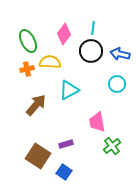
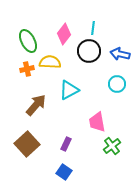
black circle: moved 2 px left
purple rectangle: rotated 48 degrees counterclockwise
brown square: moved 11 px left, 12 px up; rotated 15 degrees clockwise
